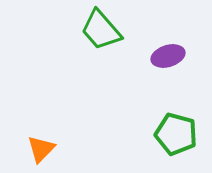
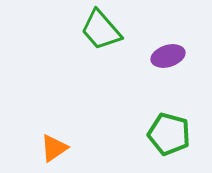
green pentagon: moved 7 px left
orange triangle: moved 13 px right, 1 px up; rotated 12 degrees clockwise
